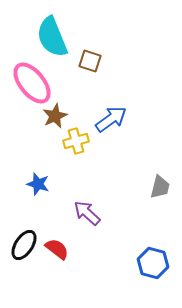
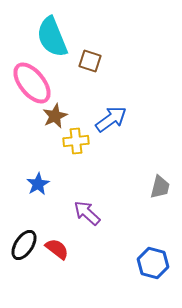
yellow cross: rotated 10 degrees clockwise
blue star: rotated 25 degrees clockwise
